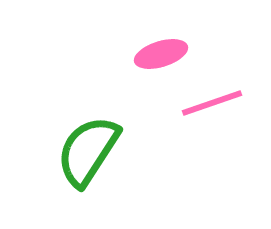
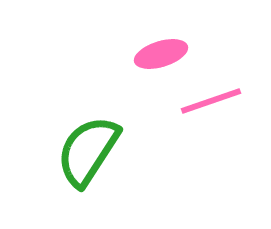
pink line: moved 1 px left, 2 px up
